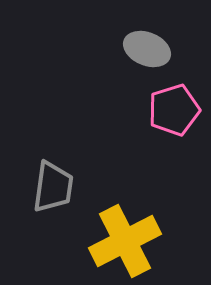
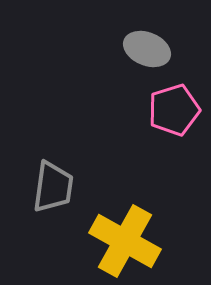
yellow cross: rotated 34 degrees counterclockwise
